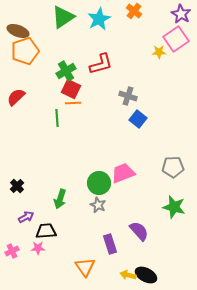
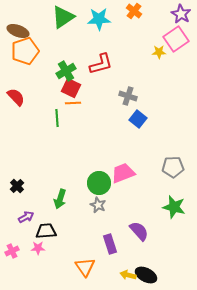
cyan star: rotated 25 degrees clockwise
red square: moved 1 px up
red semicircle: rotated 90 degrees clockwise
